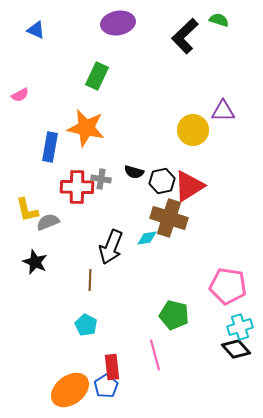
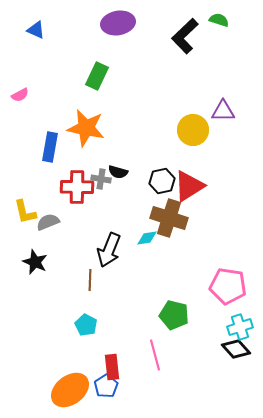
black semicircle: moved 16 px left
yellow L-shape: moved 2 px left, 2 px down
black arrow: moved 2 px left, 3 px down
